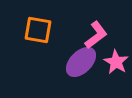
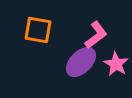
pink star: moved 2 px down
